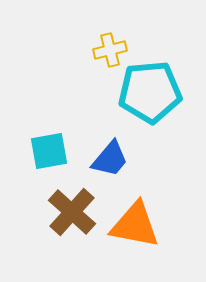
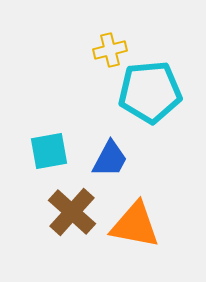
blue trapezoid: rotated 12 degrees counterclockwise
